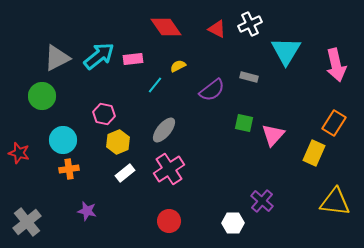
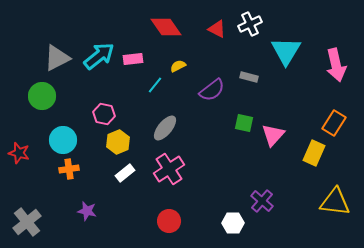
gray ellipse: moved 1 px right, 2 px up
